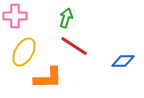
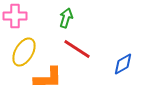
red line: moved 3 px right, 3 px down
blue diamond: moved 3 px down; rotated 30 degrees counterclockwise
